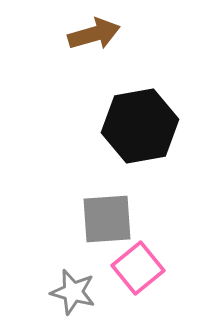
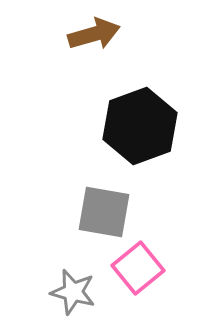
black hexagon: rotated 10 degrees counterclockwise
gray square: moved 3 px left, 7 px up; rotated 14 degrees clockwise
